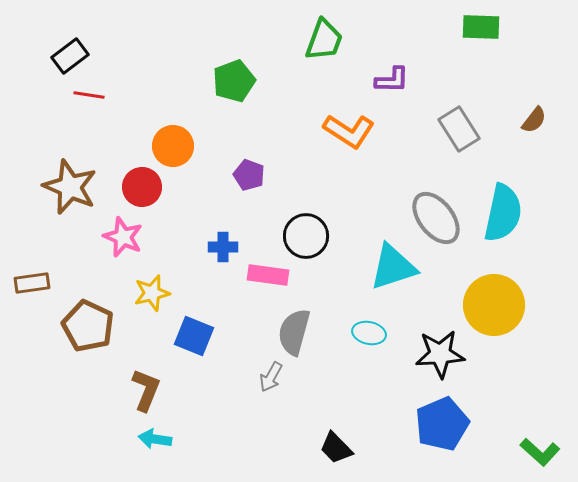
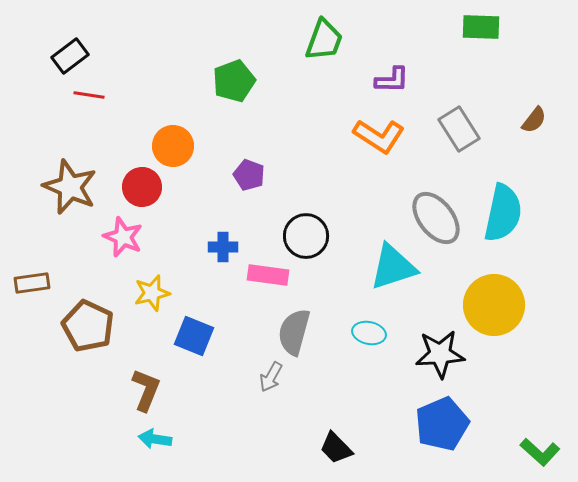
orange L-shape: moved 30 px right, 5 px down
